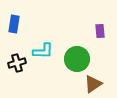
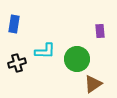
cyan L-shape: moved 2 px right
